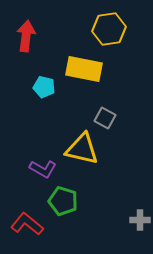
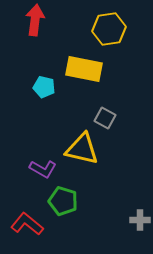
red arrow: moved 9 px right, 16 px up
